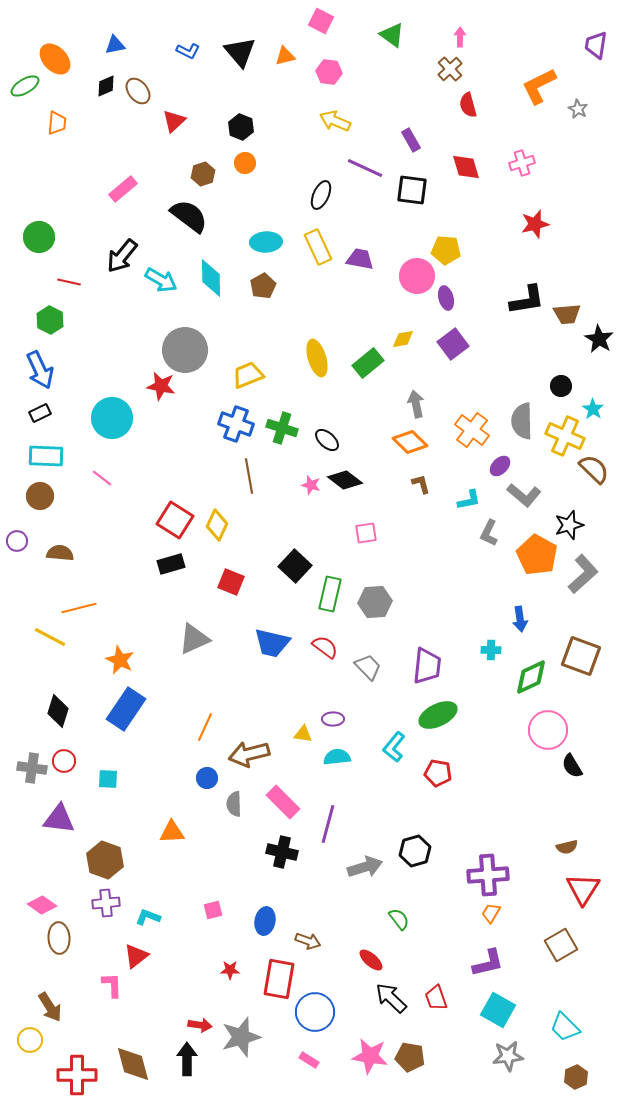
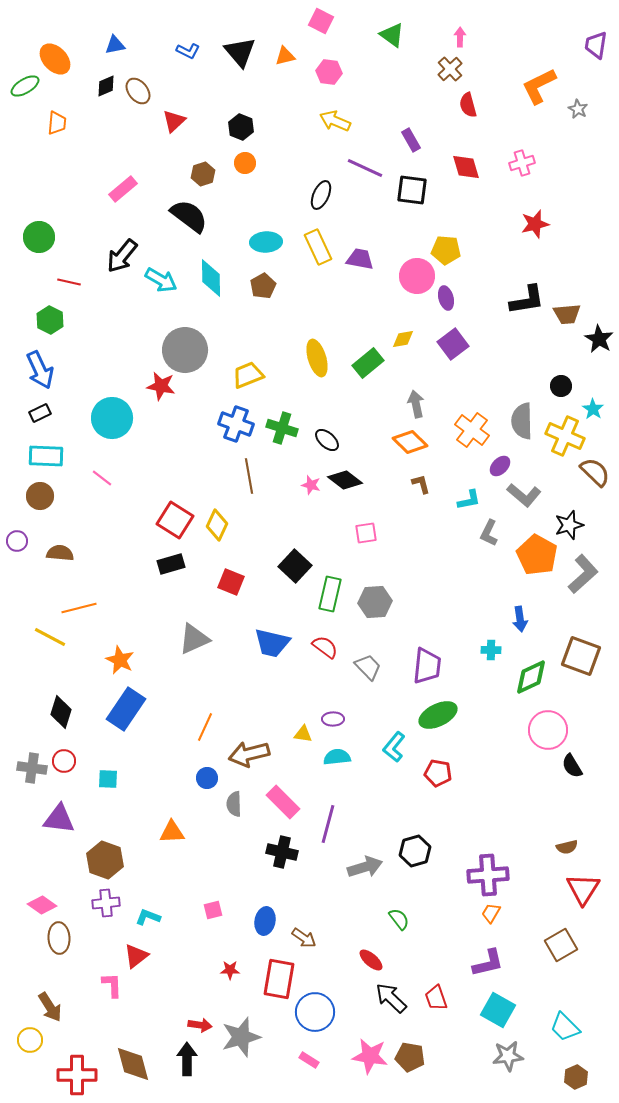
brown semicircle at (594, 469): moved 1 px right, 3 px down
black diamond at (58, 711): moved 3 px right, 1 px down
brown arrow at (308, 941): moved 4 px left, 3 px up; rotated 15 degrees clockwise
